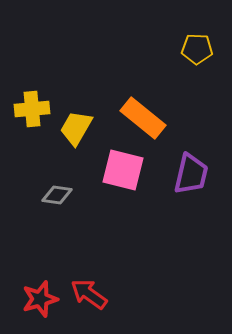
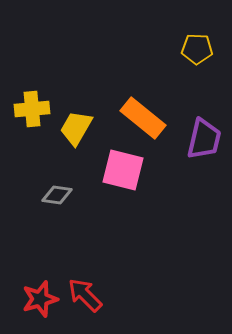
purple trapezoid: moved 13 px right, 35 px up
red arrow: moved 4 px left, 1 px down; rotated 9 degrees clockwise
